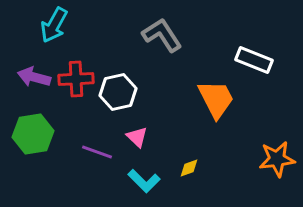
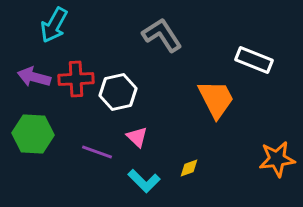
green hexagon: rotated 12 degrees clockwise
